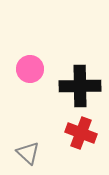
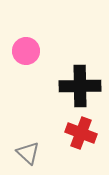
pink circle: moved 4 px left, 18 px up
